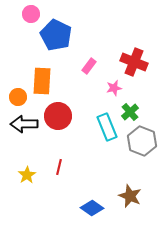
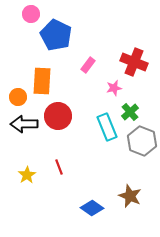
pink rectangle: moved 1 px left, 1 px up
red line: rotated 35 degrees counterclockwise
